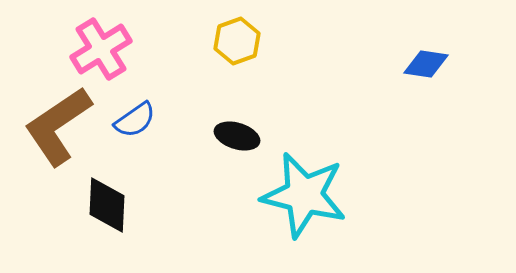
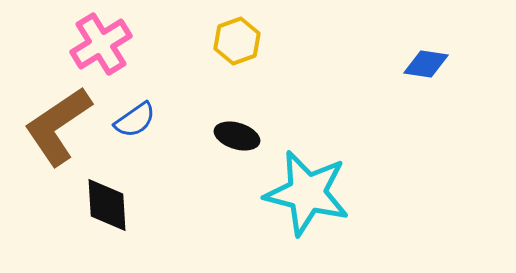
pink cross: moved 5 px up
cyan star: moved 3 px right, 2 px up
black diamond: rotated 6 degrees counterclockwise
